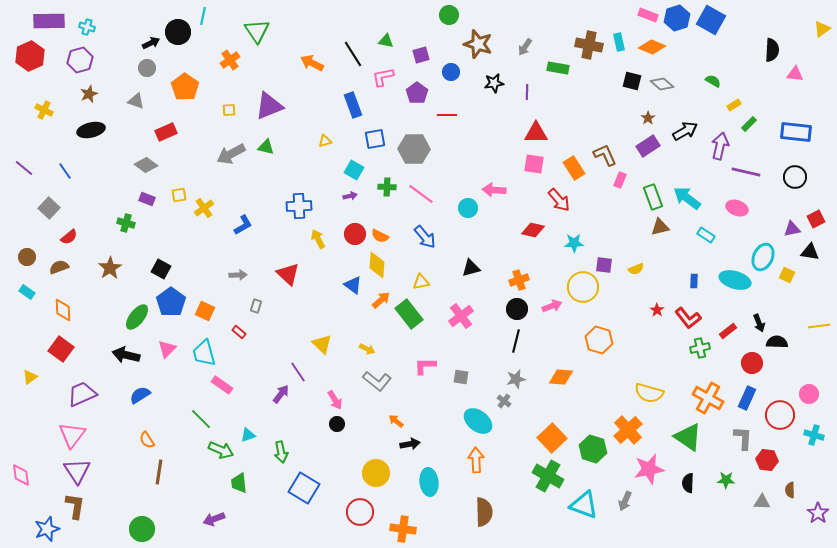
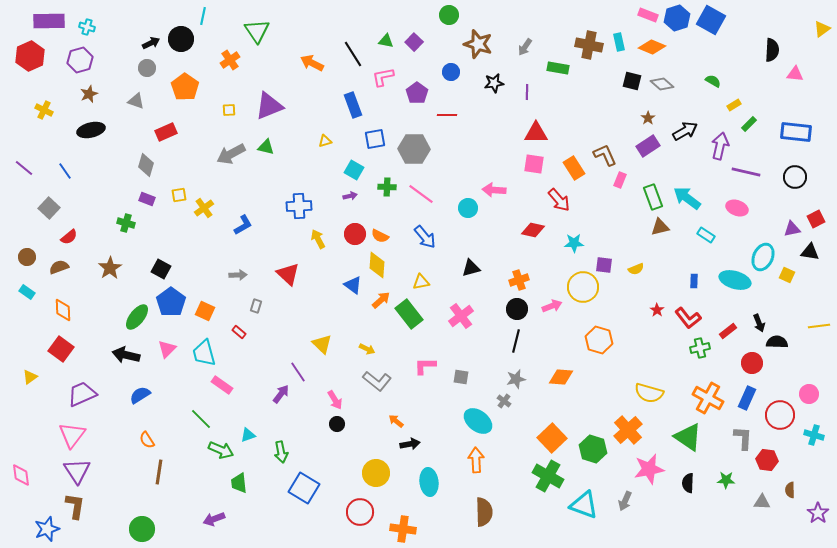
black circle at (178, 32): moved 3 px right, 7 px down
purple square at (421, 55): moved 7 px left, 13 px up; rotated 30 degrees counterclockwise
gray diamond at (146, 165): rotated 70 degrees clockwise
